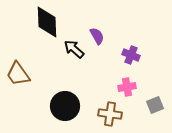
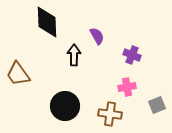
black arrow: moved 6 px down; rotated 50 degrees clockwise
purple cross: moved 1 px right
gray square: moved 2 px right
